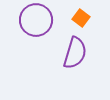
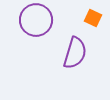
orange square: moved 12 px right; rotated 12 degrees counterclockwise
